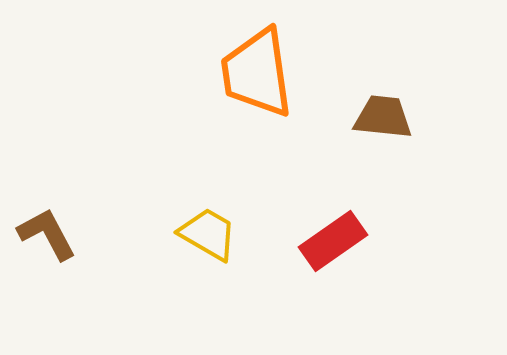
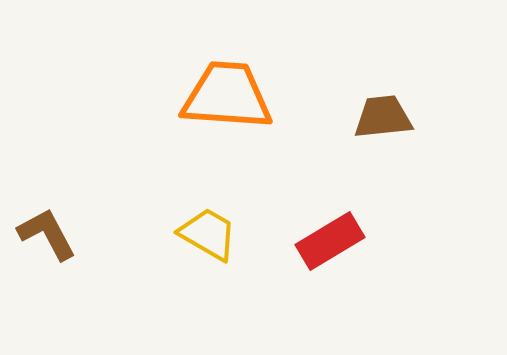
orange trapezoid: moved 30 px left, 23 px down; rotated 102 degrees clockwise
brown trapezoid: rotated 12 degrees counterclockwise
red rectangle: moved 3 px left; rotated 4 degrees clockwise
